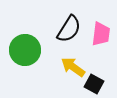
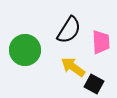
black semicircle: moved 1 px down
pink trapezoid: moved 8 px down; rotated 10 degrees counterclockwise
